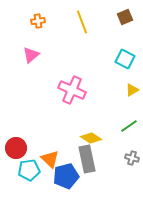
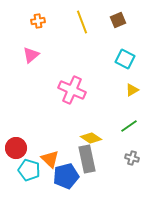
brown square: moved 7 px left, 3 px down
cyan pentagon: rotated 25 degrees clockwise
